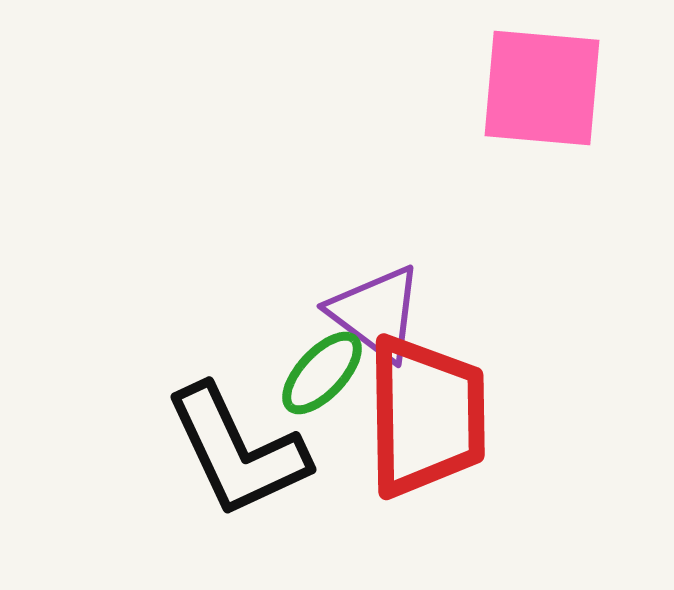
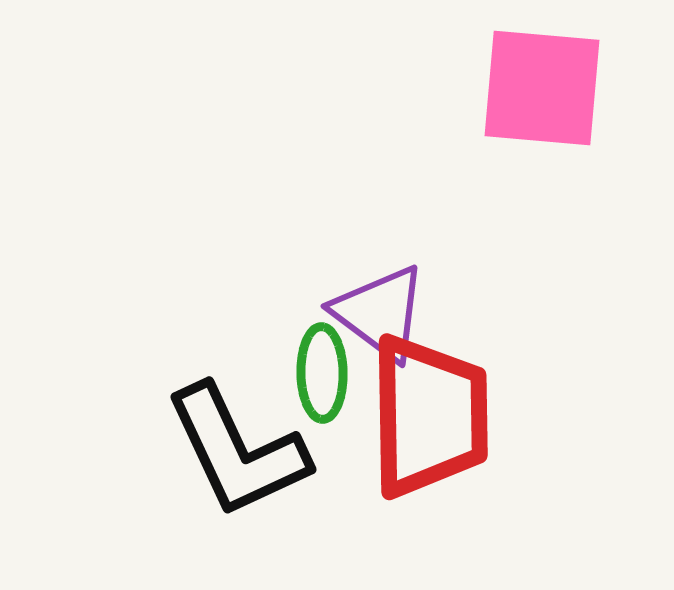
purple triangle: moved 4 px right
green ellipse: rotated 44 degrees counterclockwise
red trapezoid: moved 3 px right
